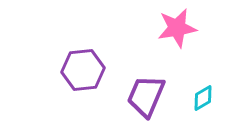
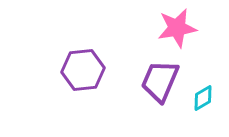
purple trapezoid: moved 14 px right, 15 px up
